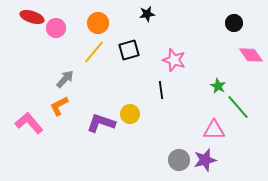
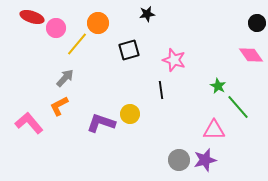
black circle: moved 23 px right
yellow line: moved 17 px left, 8 px up
gray arrow: moved 1 px up
